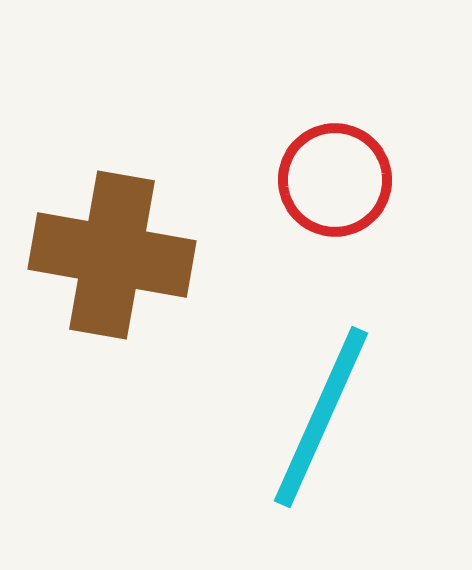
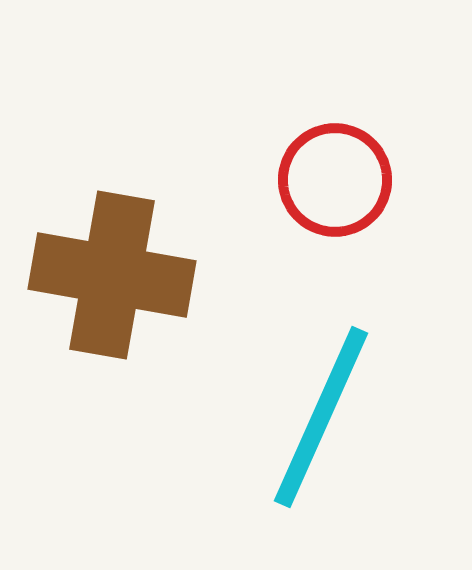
brown cross: moved 20 px down
